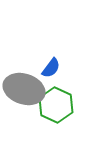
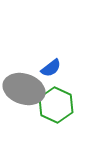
blue semicircle: rotated 15 degrees clockwise
